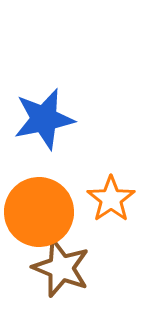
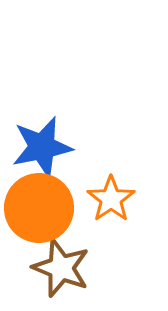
blue star: moved 2 px left, 28 px down
orange circle: moved 4 px up
